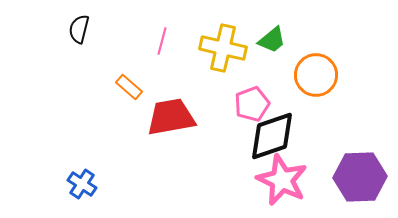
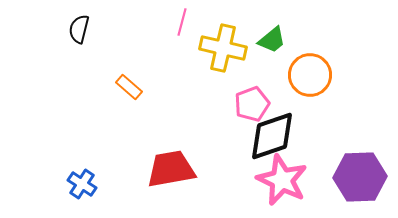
pink line: moved 20 px right, 19 px up
orange circle: moved 6 px left
red trapezoid: moved 52 px down
